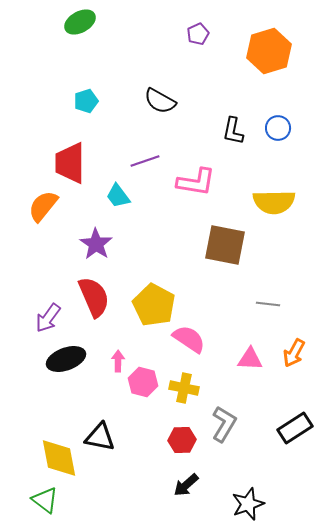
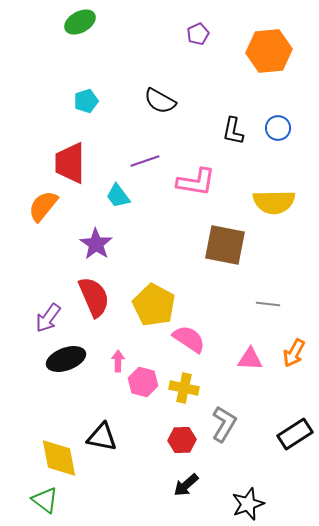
orange hexagon: rotated 12 degrees clockwise
black rectangle: moved 6 px down
black triangle: moved 2 px right
